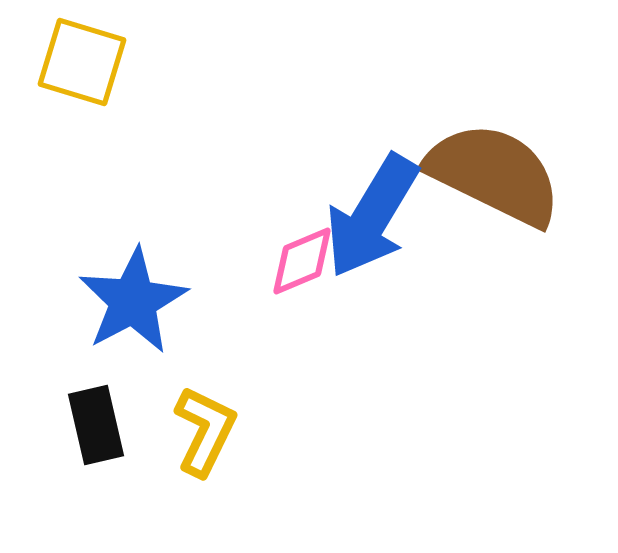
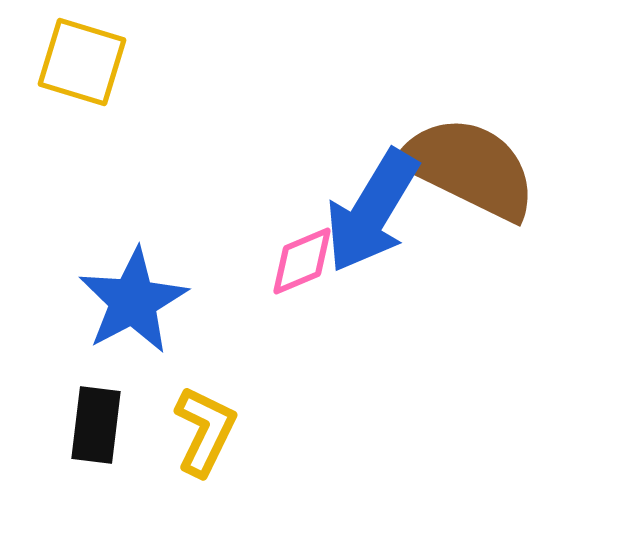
brown semicircle: moved 25 px left, 6 px up
blue arrow: moved 5 px up
black rectangle: rotated 20 degrees clockwise
